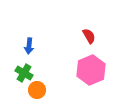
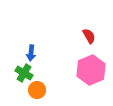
blue arrow: moved 2 px right, 7 px down
